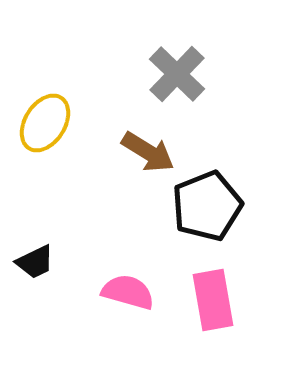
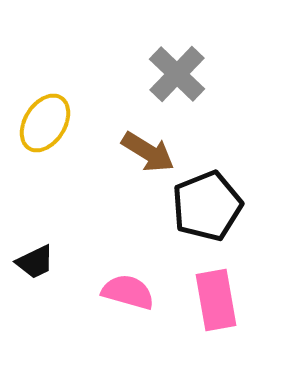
pink rectangle: moved 3 px right
